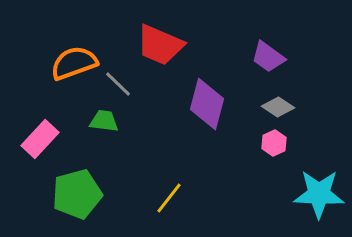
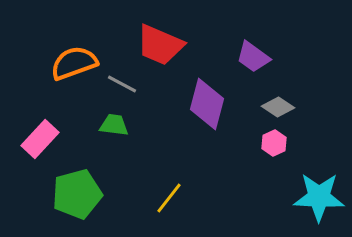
purple trapezoid: moved 15 px left
gray line: moved 4 px right; rotated 16 degrees counterclockwise
green trapezoid: moved 10 px right, 4 px down
cyan star: moved 3 px down
